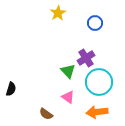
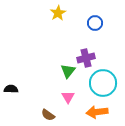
purple cross: rotated 18 degrees clockwise
green triangle: rotated 21 degrees clockwise
cyan circle: moved 4 px right, 1 px down
black semicircle: rotated 104 degrees counterclockwise
pink triangle: rotated 24 degrees clockwise
brown semicircle: moved 2 px right, 1 px down
